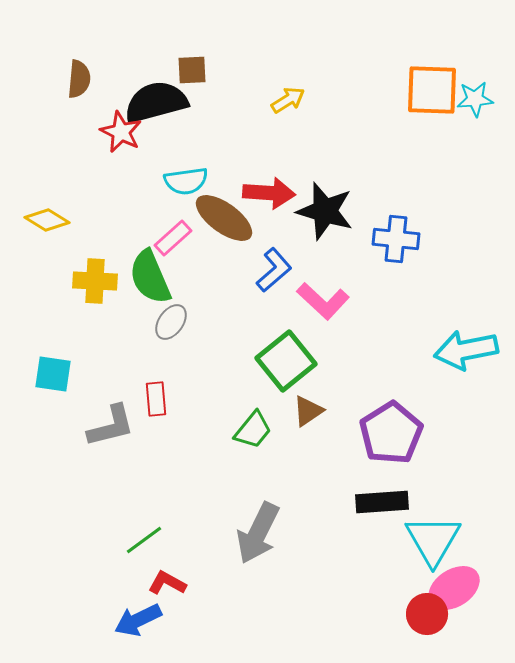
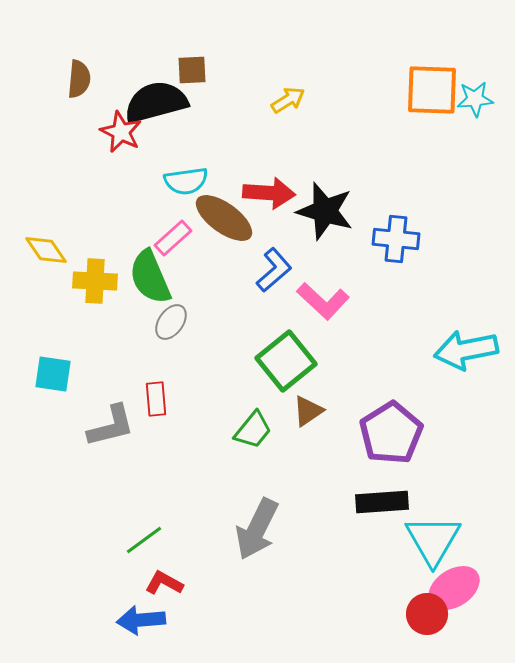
yellow diamond: moved 1 px left, 30 px down; rotated 24 degrees clockwise
gray arrow: moved 1 px left, 4 px up
red L-shape: moved 3 px left
blue arrow: moved 3 px right; rotated 21 degrees clockwise
